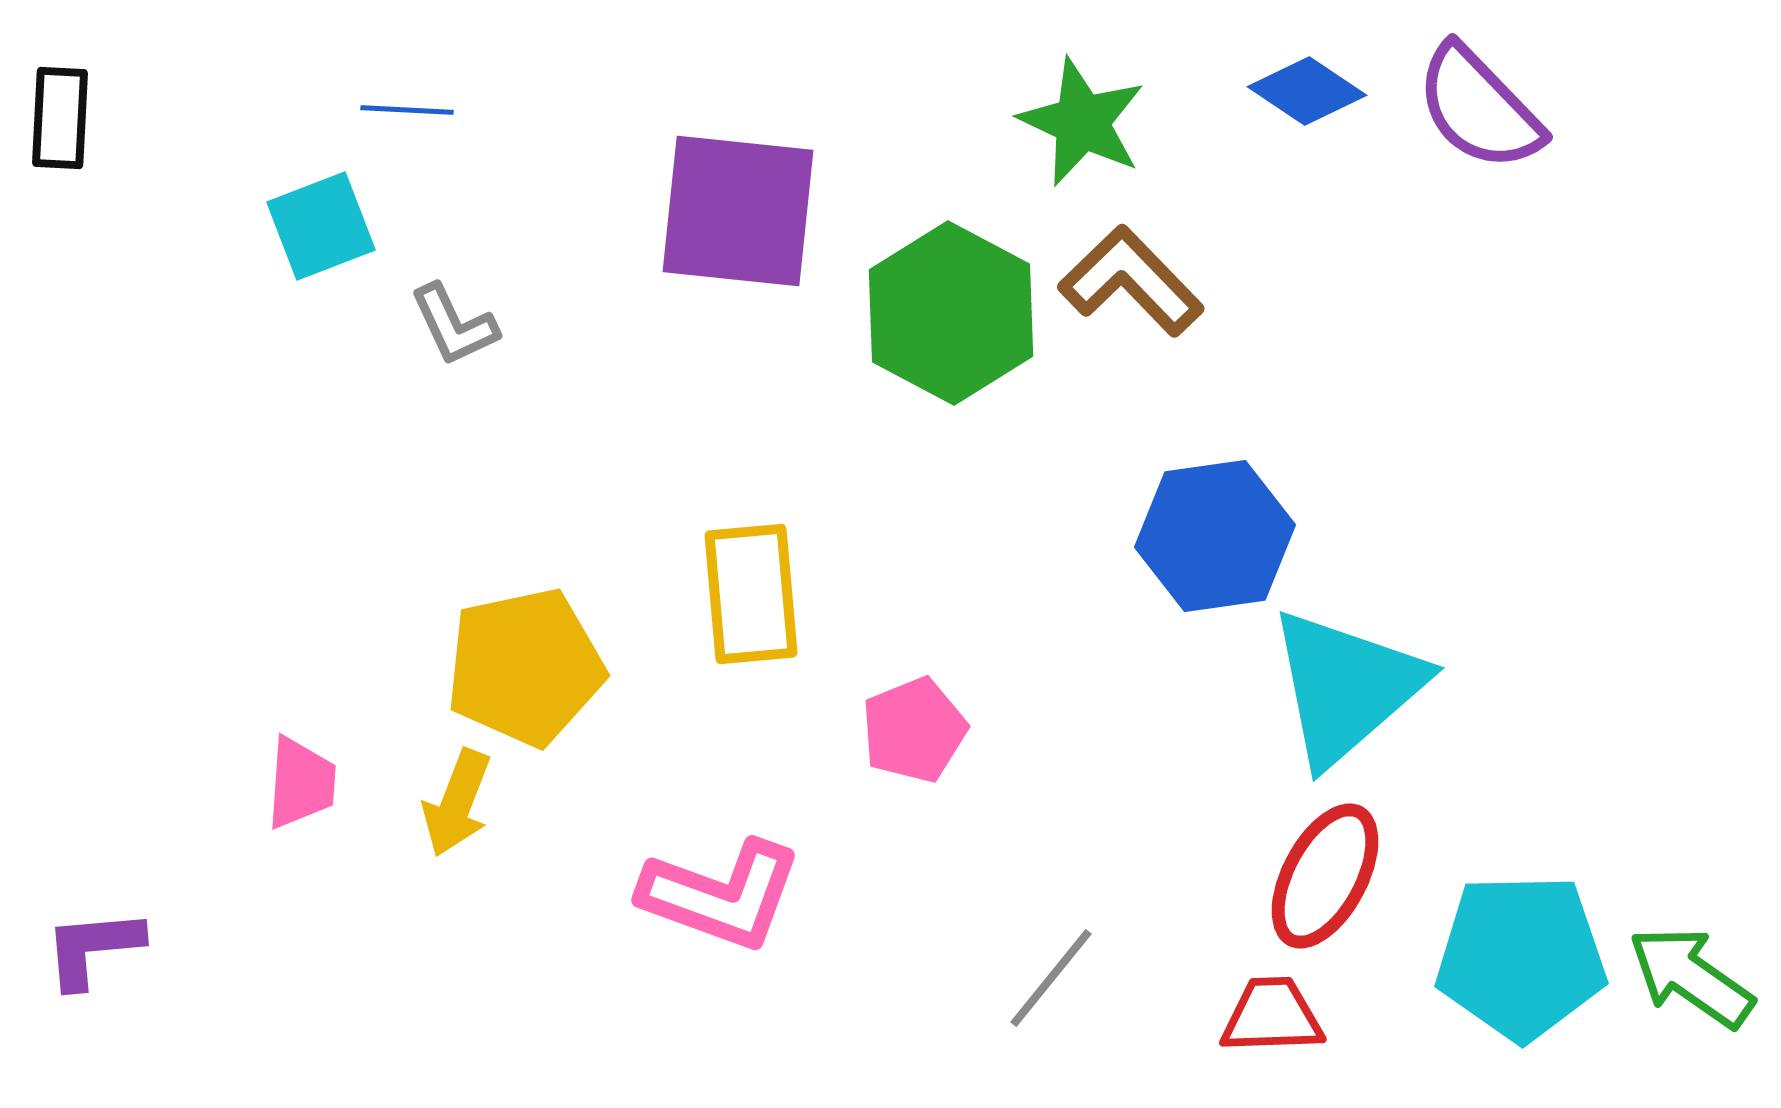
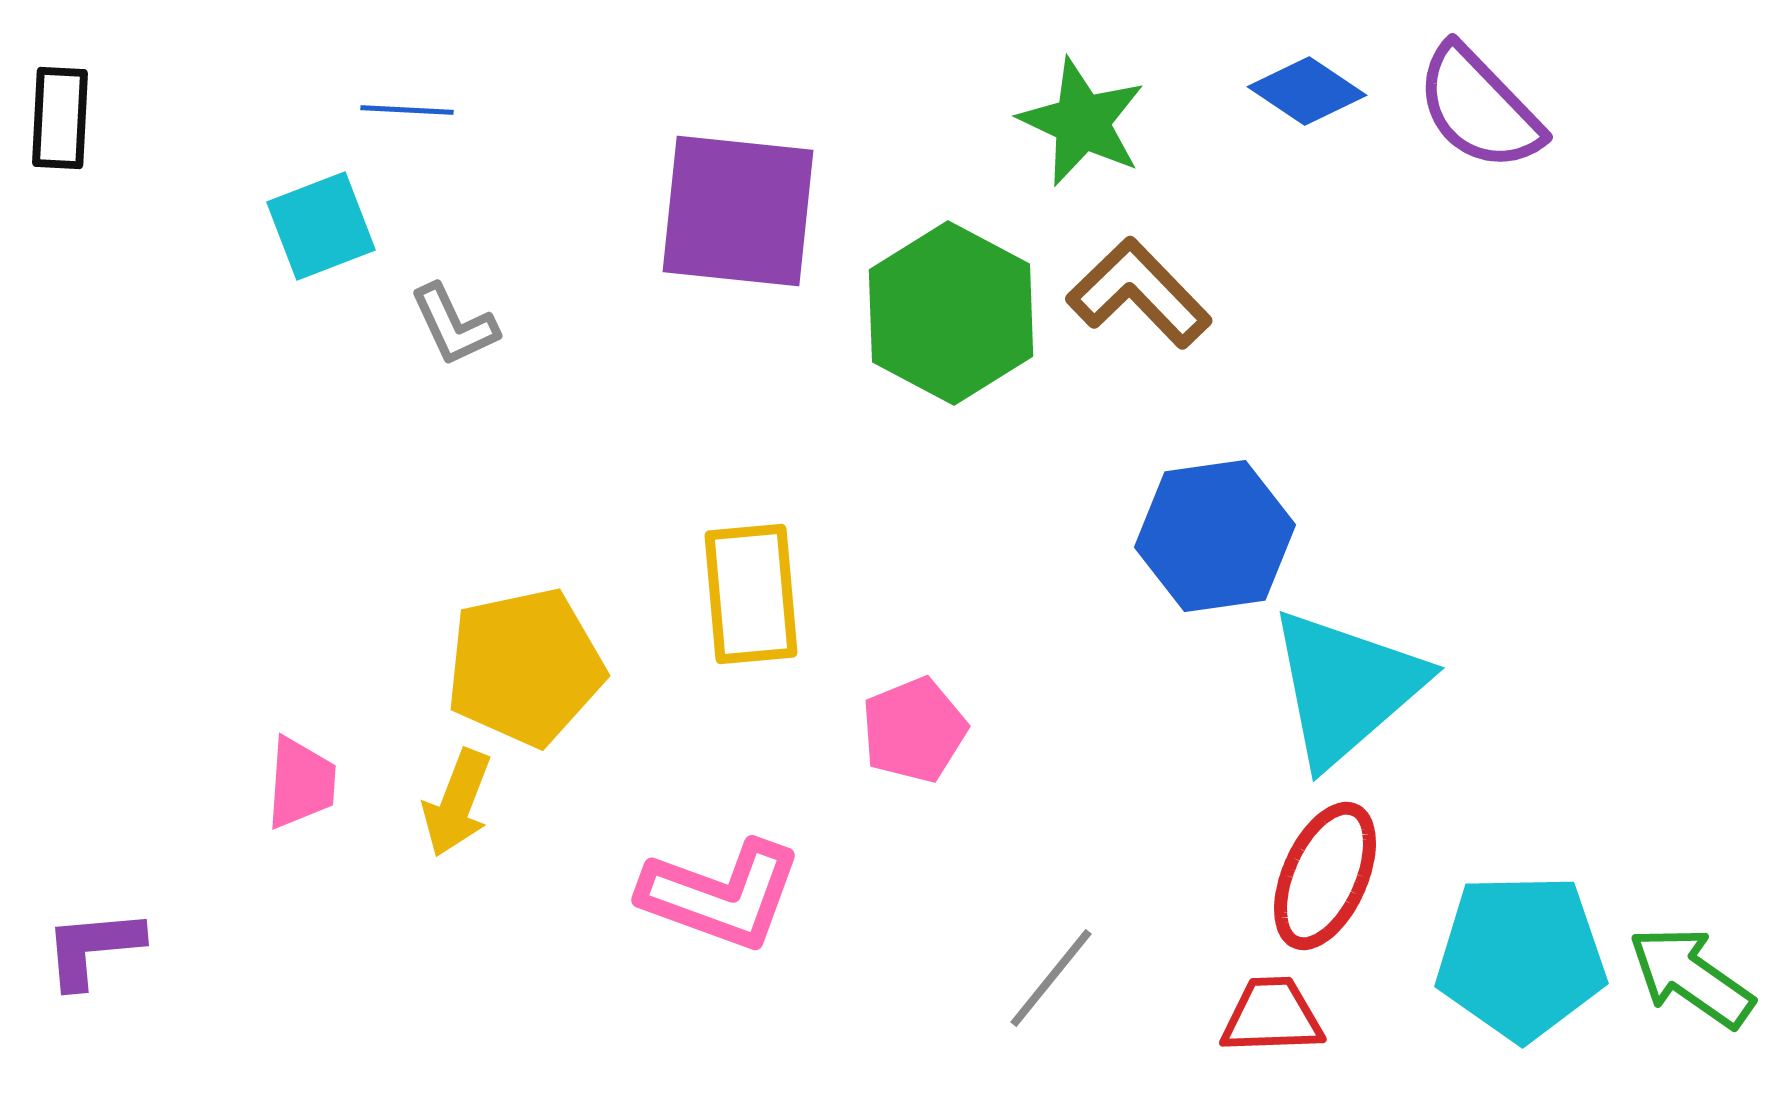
brown L-shape: moved 8 px right, 12 px down
red ellipse: rotated 4 degrees counterclockwise
